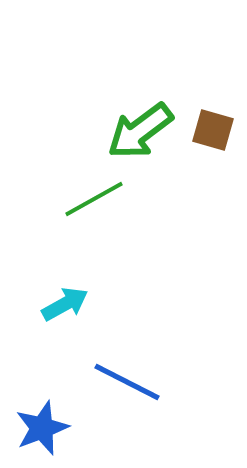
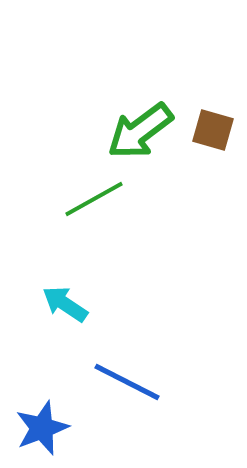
cyan arrow: rotated 117 degrees counterclockwise
